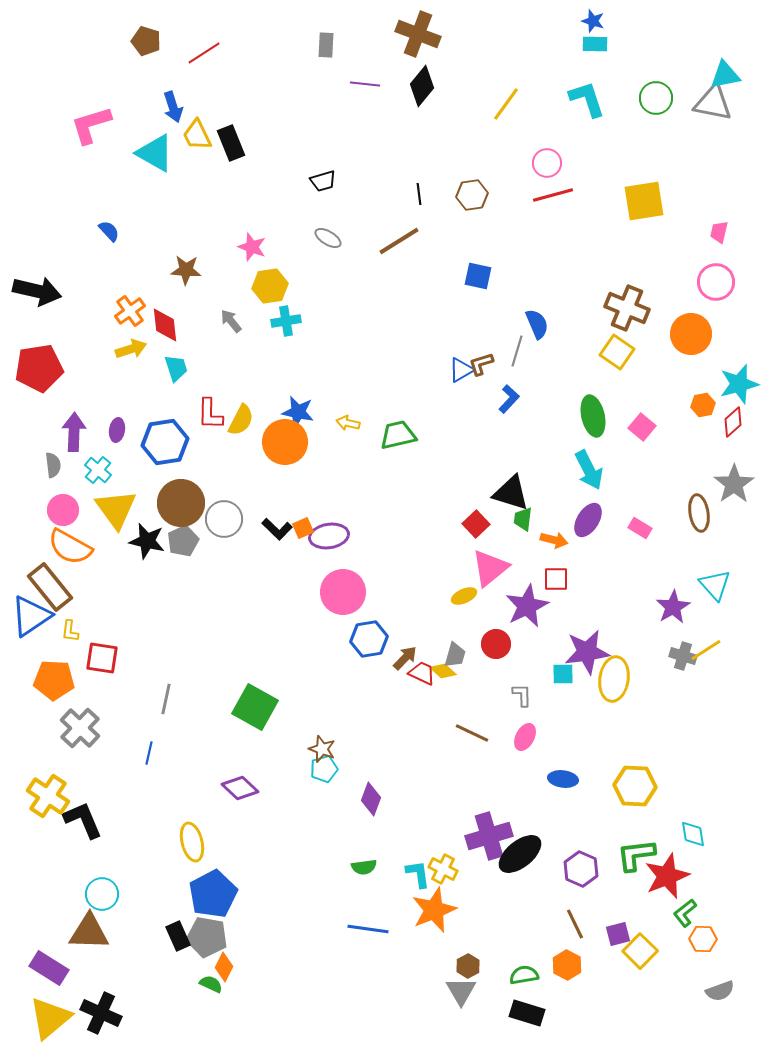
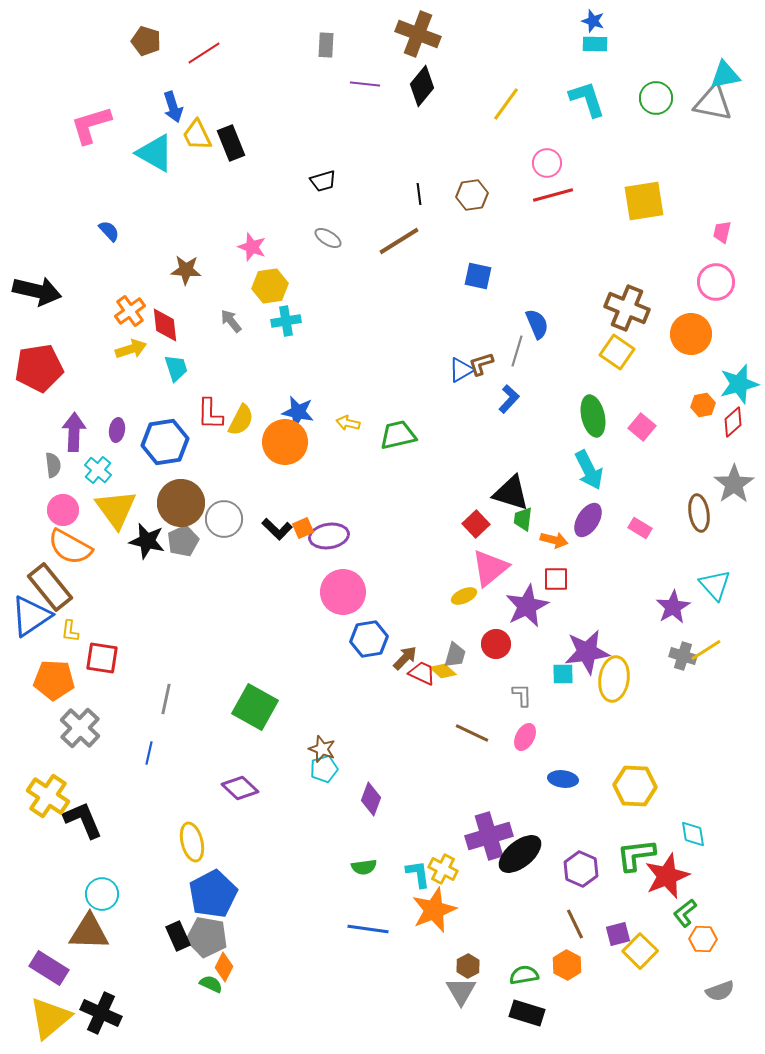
pink trapezoid at (719, 232): moved 3 px right
